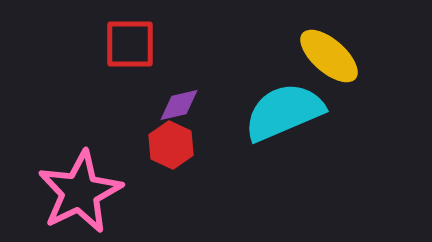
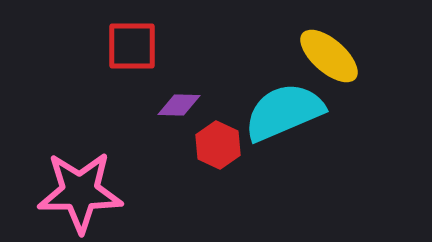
red square: moved 2 px right, 2 px down
purple diamond: rotated 15 degrees clockwise
red hexagon: moved 47 px right
pink star: rotated 26 degrees clockwise
